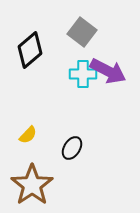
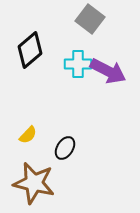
gray square: moved 8 px right, 13 px up
cyan cross: moved 5 px left, 10 px up
black ellipse: moved 7 px left
brown star: moved 2 px right, 2 px up; rotated 24 degrees counterclockwise
